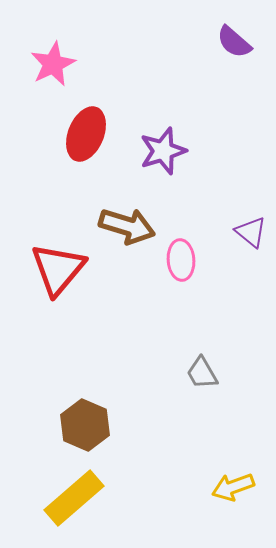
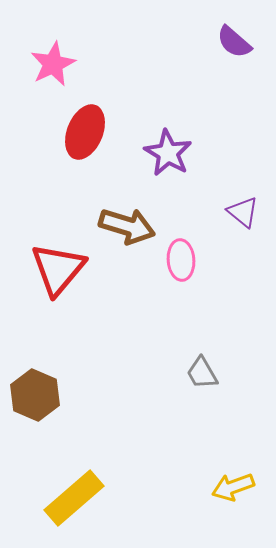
red ellipse: moved 1 px left, 2 px up
purple star: moved 5 px right, 2 px down; rotated 24 degrees counterclockwise
purple triangle: moved 8 px left, 20 px up
brown hexagon: moved 50 px left, 30 px up
